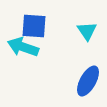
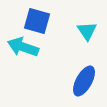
blue square: moved 3 px right, 5 px up; rotated 12 degrees clockwise
blue ellipse: moved 4 px left
